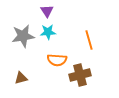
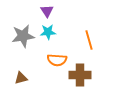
brown cross: rotated 15 degrees clockwise
